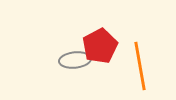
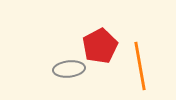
gray ellipse: moved 6 px left, 9 px down
